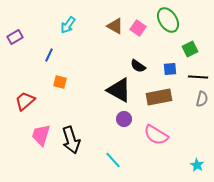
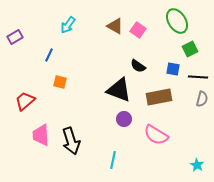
green ellipse: moved 9 px right, 1 px down
pink square: moved 2 px down
blue square: moved 3 px right; rotated 16 degrees clockwise
black triangle: rotated 8 degrees counterclockwise
pink trapezoid: rotated 20 degrees counterclockwise
black arrow: moved 1 px down
cyan line: rotated 54 degrees clockwise
